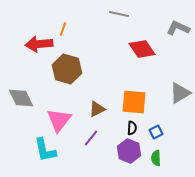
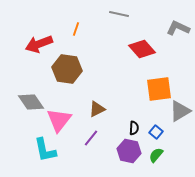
orange line: moved 13 px right
red arrow: rotated 16 degrees counterclockwise
red diamond: rotated 8 degrees counterclockwise
brown hexagon: rotated 8 degrees counterclockwise
gray triangle: moved 18 px down
gray diamond: moved 10 px right, 4 px down; rotated 8 degrees counterclockwise
orange square: moved 25 px right, 13 px up; rotated 12 degrees counterclockwise
black semicircle: moved 2 px right
blue square: rotated 24 degrees counterclockwise
purple hexagon: rotated 10 degrees counterclockwise
green semicircle: moved 3 px up; rotated 42 degrees clockwise
